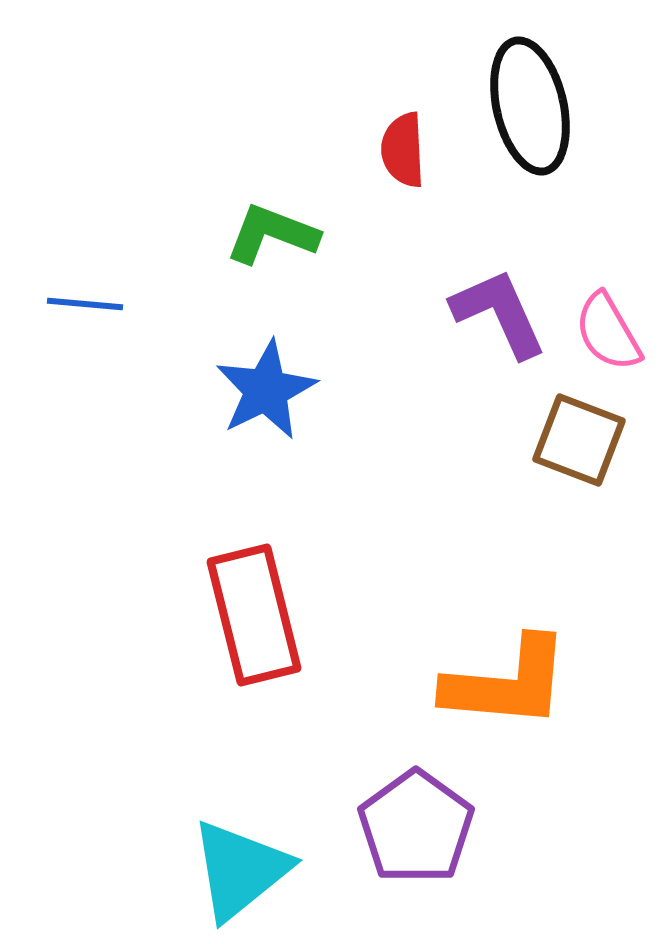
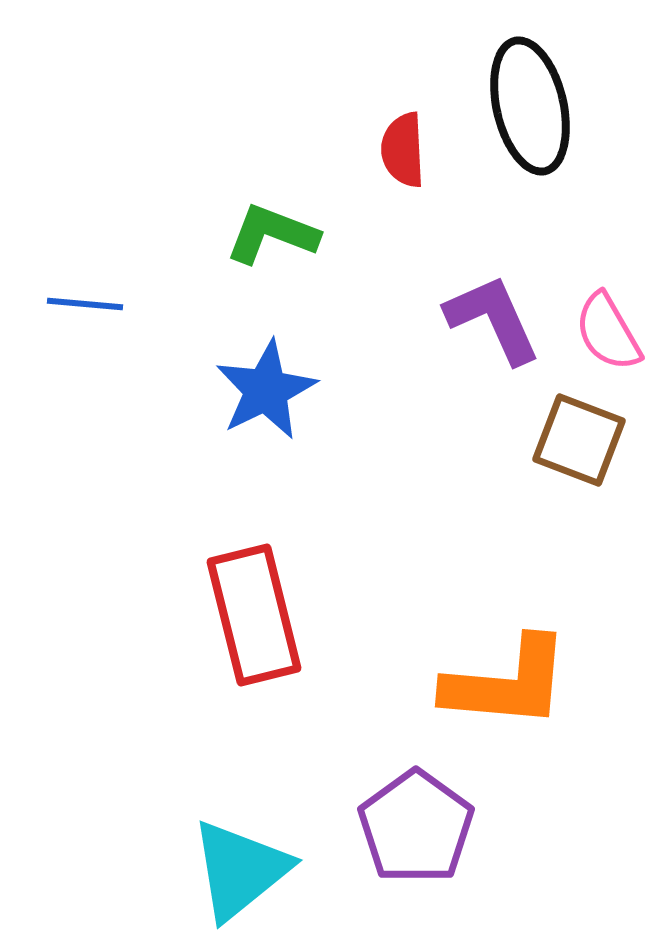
purple L-shape: moved 6 px left, 6 px down
